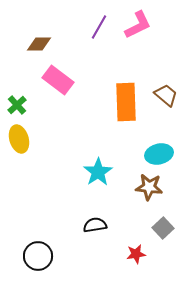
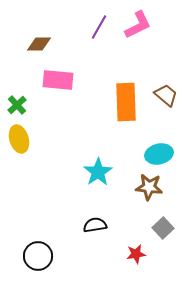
pink rectangle: rotated 32 degrees counterclockwise
